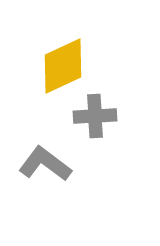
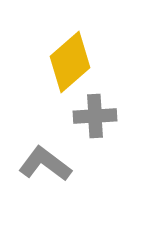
yellow diamond: moved 7 px right, 4 px up; rotated 16 degrees counterclockwise
